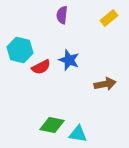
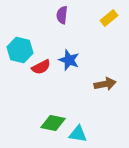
green diamond: moved 1 px right, 2 px up
